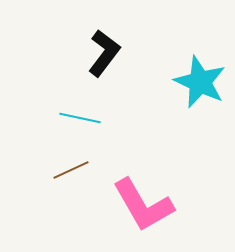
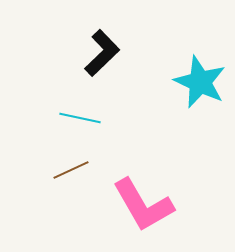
black L-shape: moved 2 px left; rotated 9 degrees clockwise
